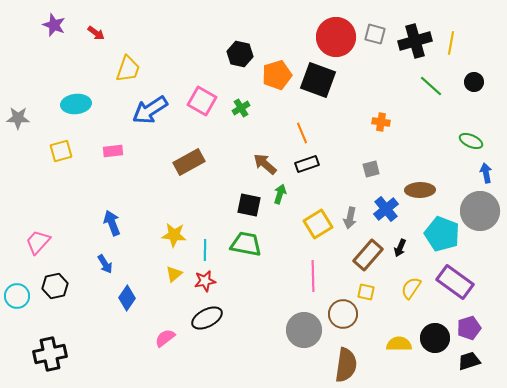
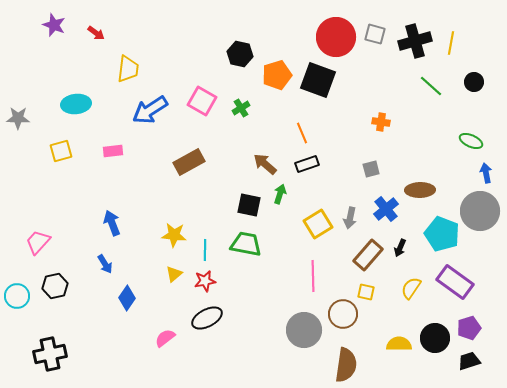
yellow trapezoid at (128, 69): rotated 12 degrees counterclockwise
